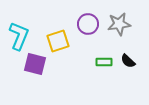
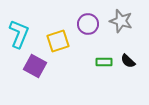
gray star: moved 2 px right, 3 px up; rotated 25 degrees clockwise
cyan L-shape: moved 2 px up
purple square: moved 2 px down; rotated 15 degrees clockwise
